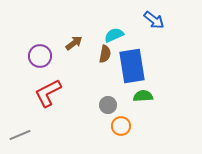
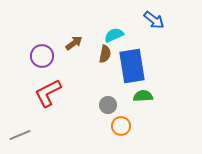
purple circle: moved 2 px right
